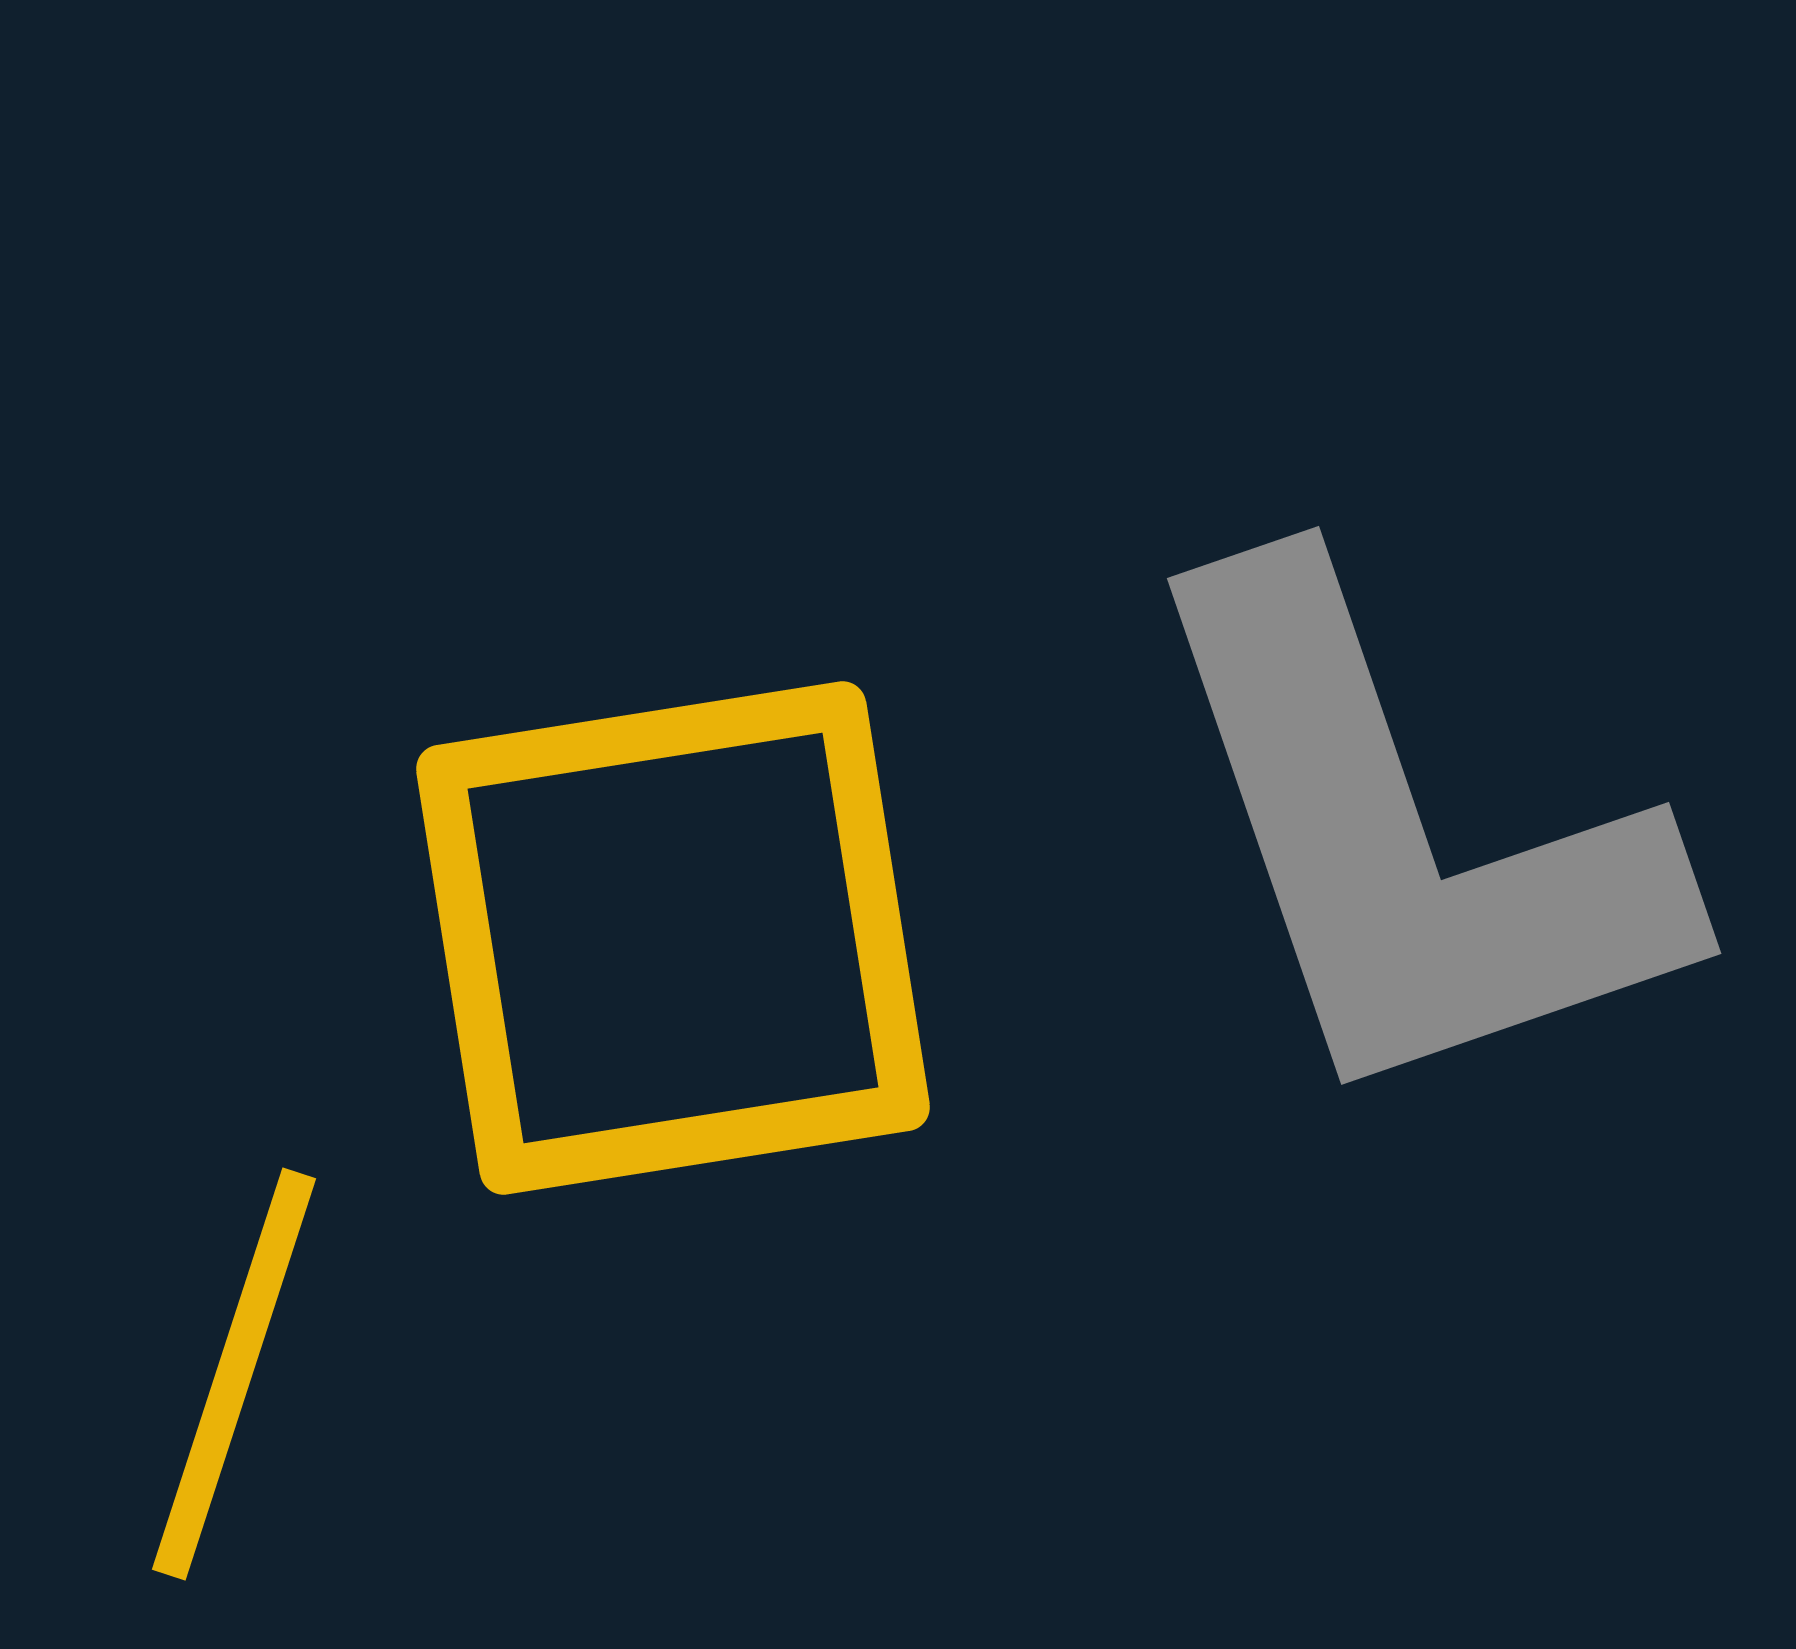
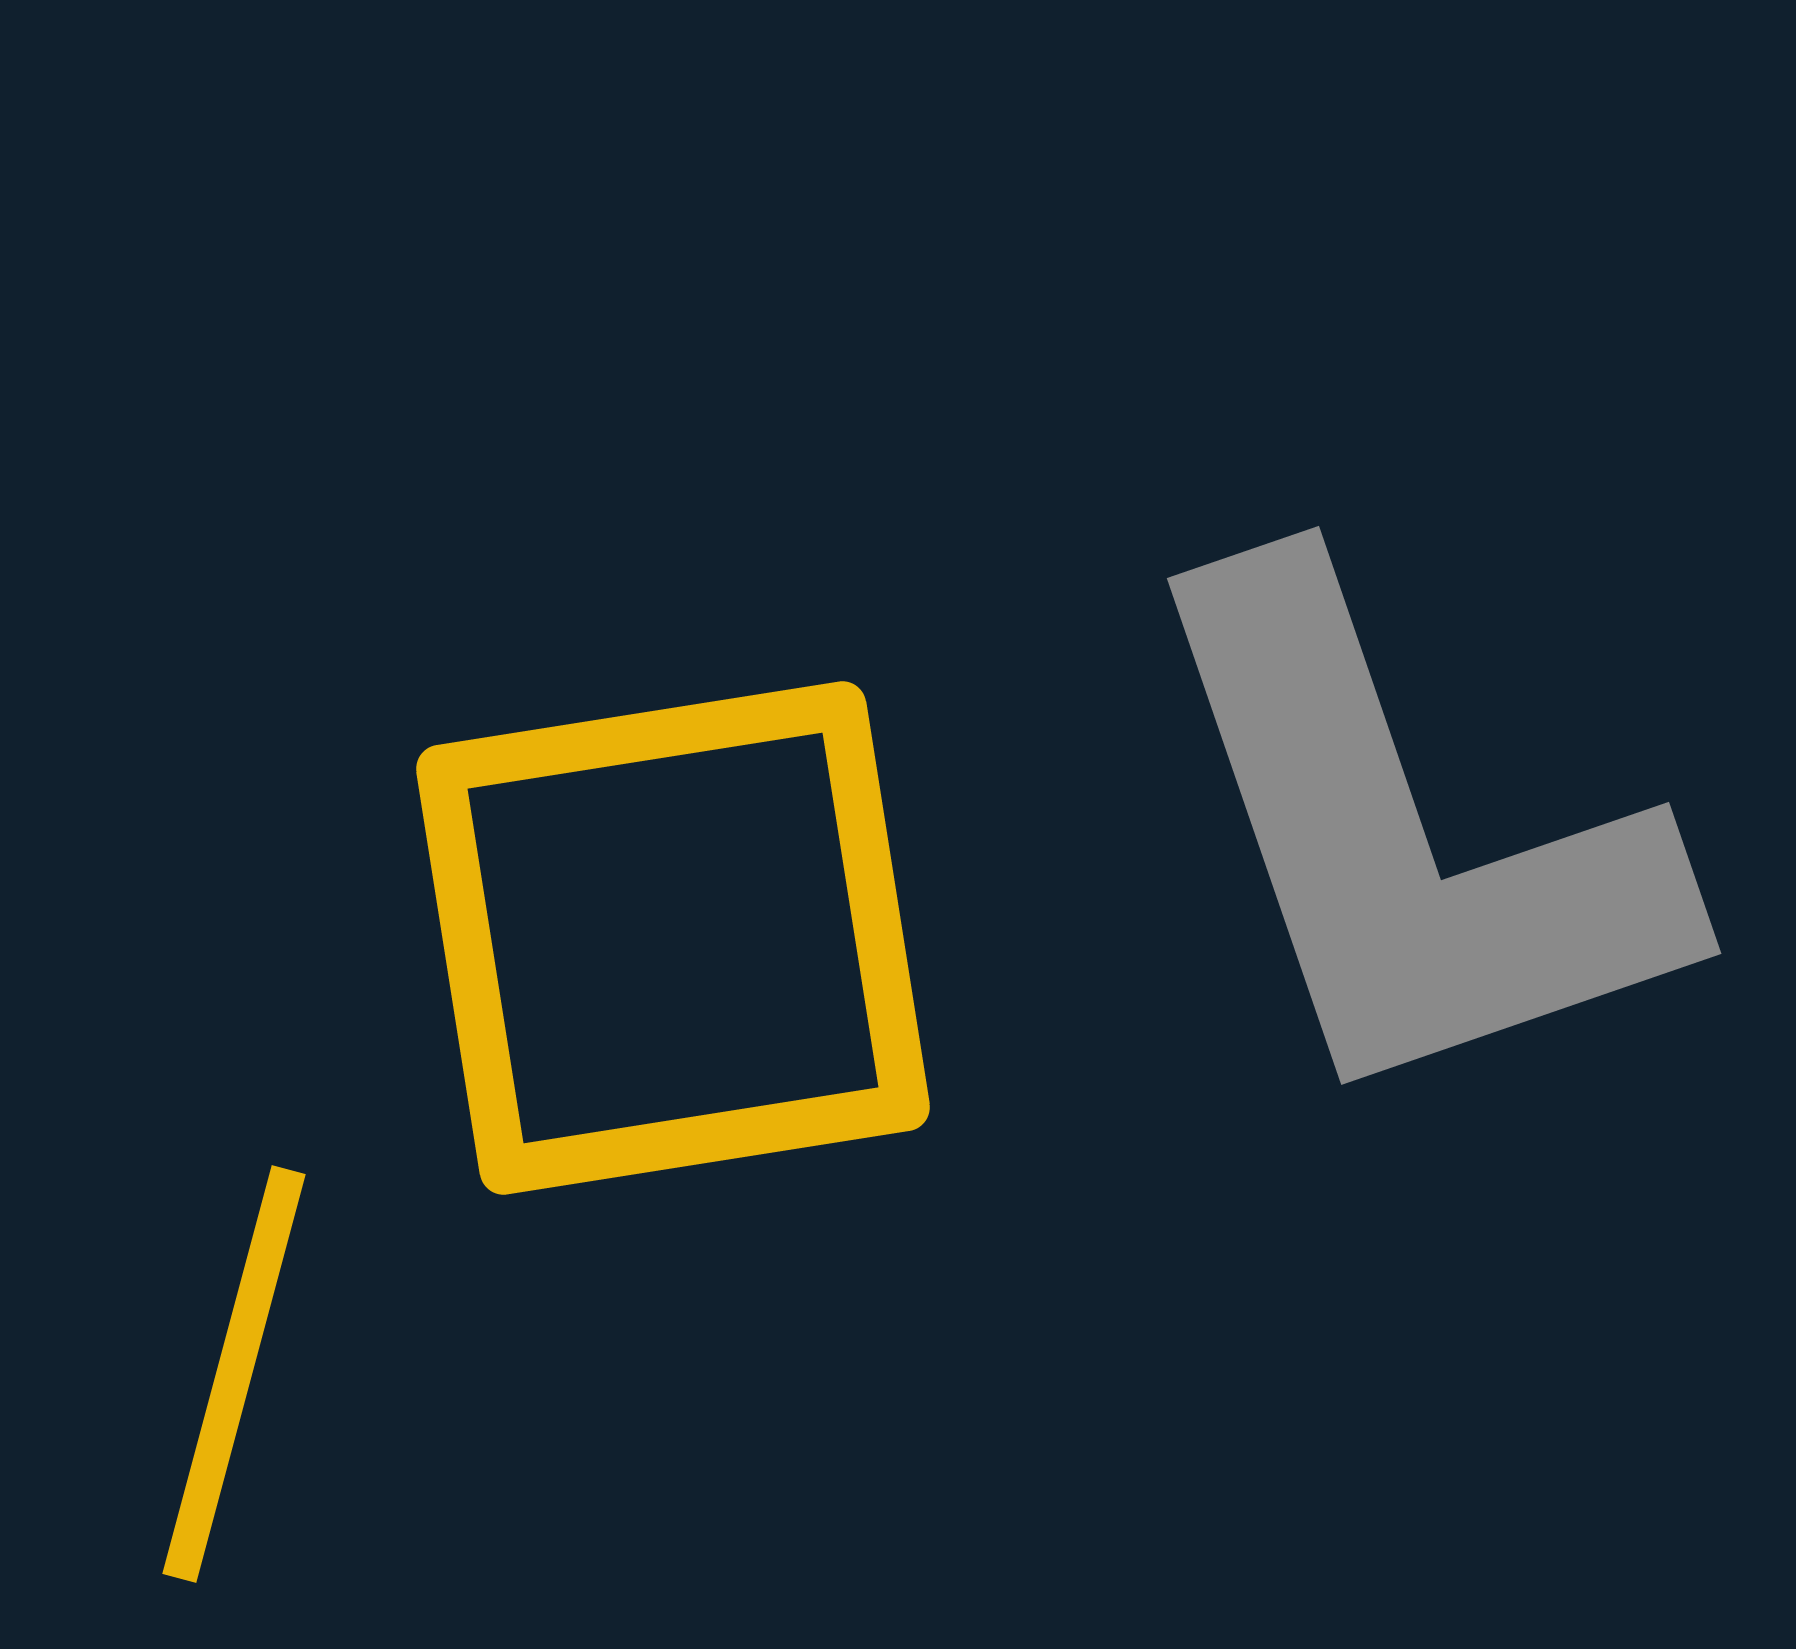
yellow line: rotated 3 degrees counterclockwise
